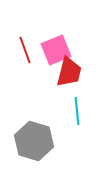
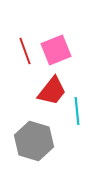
red line: moved 1 px down
red trapezoid: moved 17 px left, 19 px down; rotated 24 degrees clockwise
